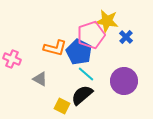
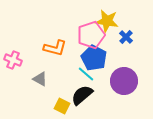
blue pentagon: moved 15 px right, 6 px down
pink cross: moved 1 px right, 1 px down
